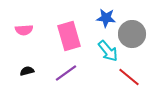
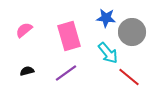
pink semicircle: rotated 144 degrees clockwise
gray circle: moved 2 px up
cyan arrow: moved 2 px down
